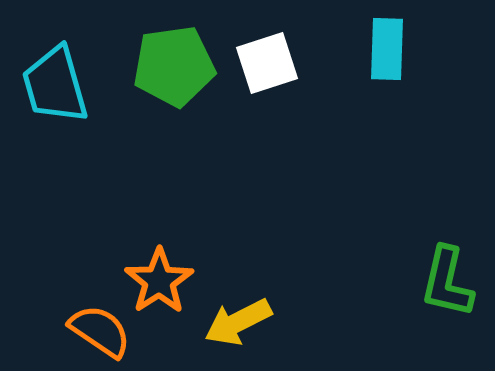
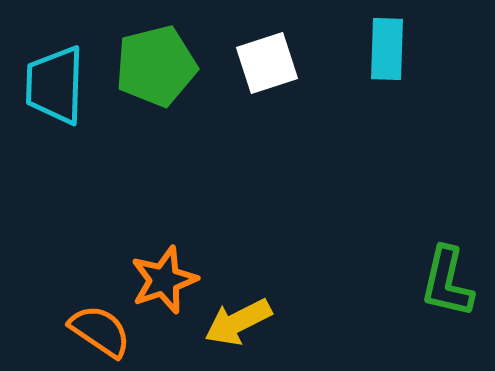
green pentagon: moved 18 px left; rotated 6 degrees counterclockwise
cyan trapezoid: rotated 18 degrees clockwise
orange star: moved 5 px right, 1 px up; rotated 14 degrees clockwise
